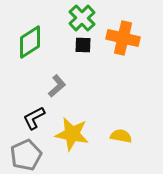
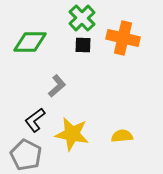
green diamond: rotated 32 degrees clockwise
black L-shape: moved 1 px right, 2 px down; rotated 10 degrees counterclockwise
yellow semicircle: moved 1 px right; rotated 15 degrees counterclockwise
gray pentagon: rotated 20 degrees counterclockwise
